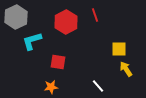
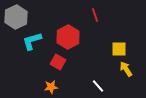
red hexagon: moved 2 px right, 15 px down
red square: rotated 21 degrees clockwise
